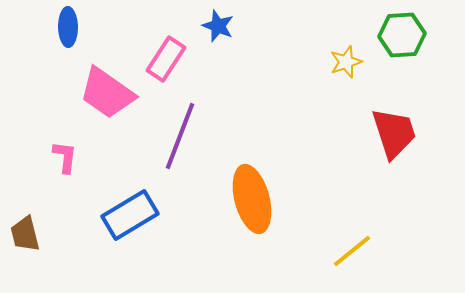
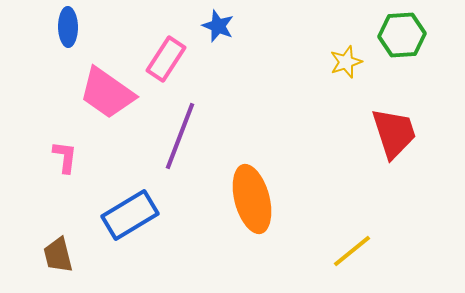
brown trapezoid: moved 33 px right, 21 px down
